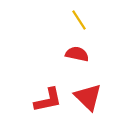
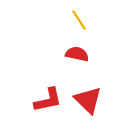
red triangle: moved 3 px down
